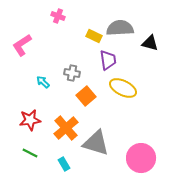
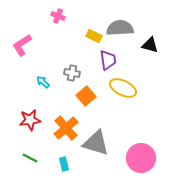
black triangle: moved 2 px down
green line: moved 5 px down
cyan rectangle: rotated 16 degrees clockwise
